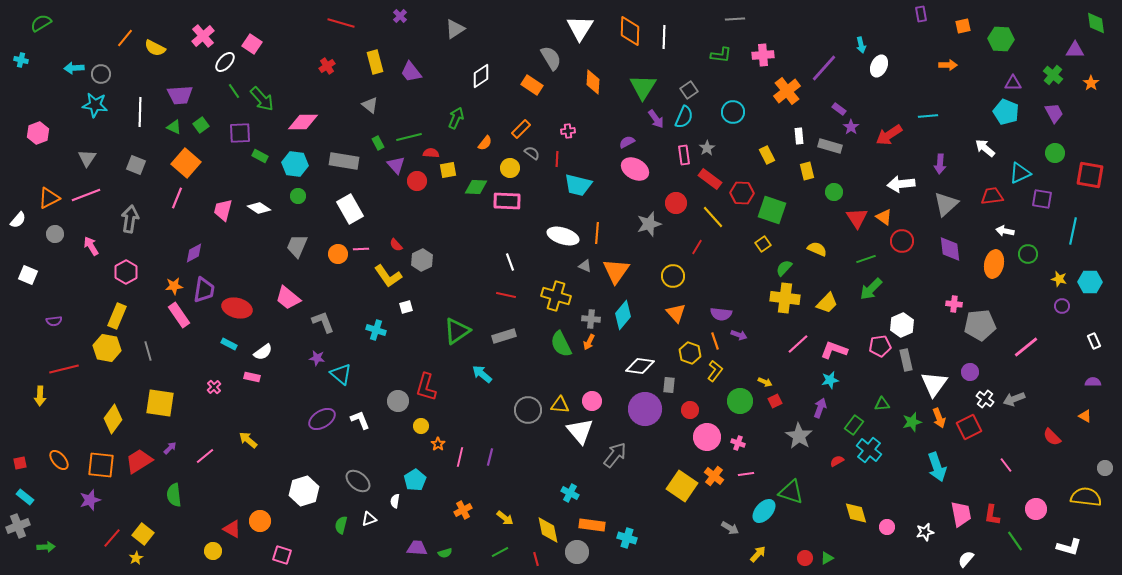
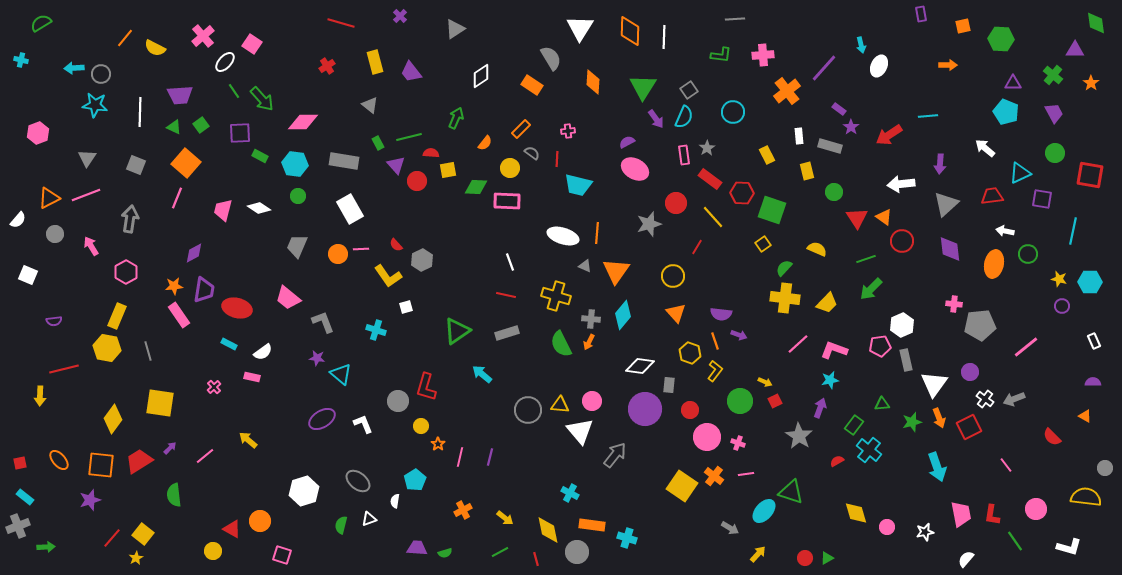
gray rectangle at (504, 336): moved 3 px right, 3 px up
white L-shape at (360, 420): moved 3 px right, 4 px down
